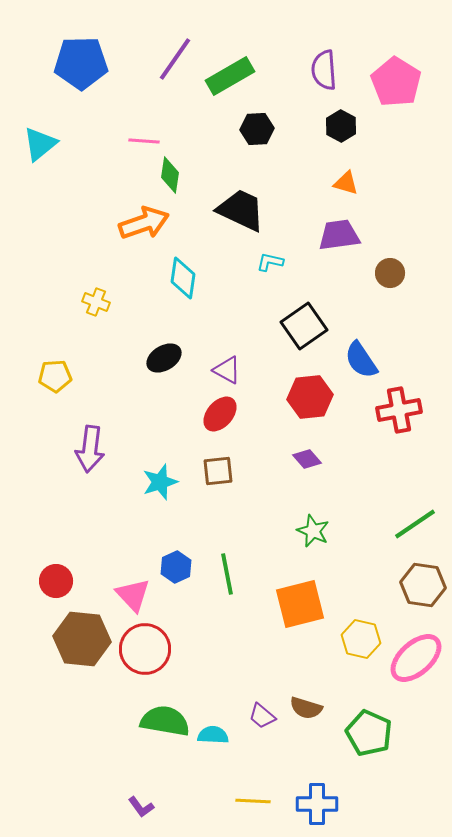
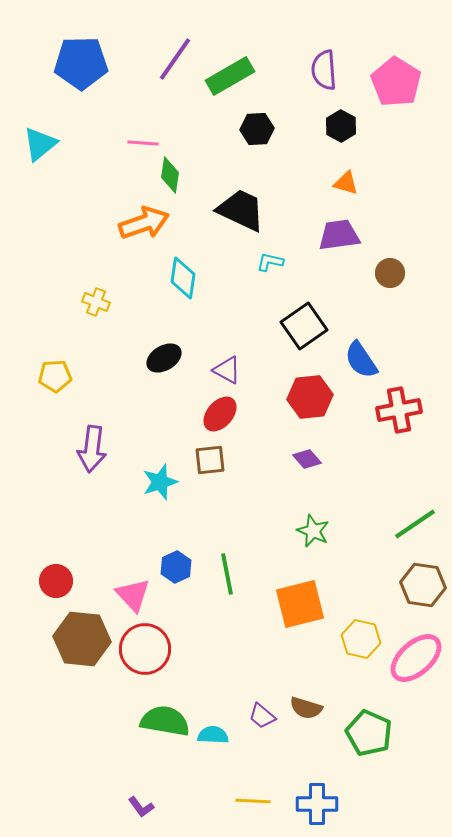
pink line at (144, 141): moved 1 px left, 2 px down
purple arrow at (90, 449): moved 2 px right
brown square at (218, 471): moved 8 px left, 11 px up
